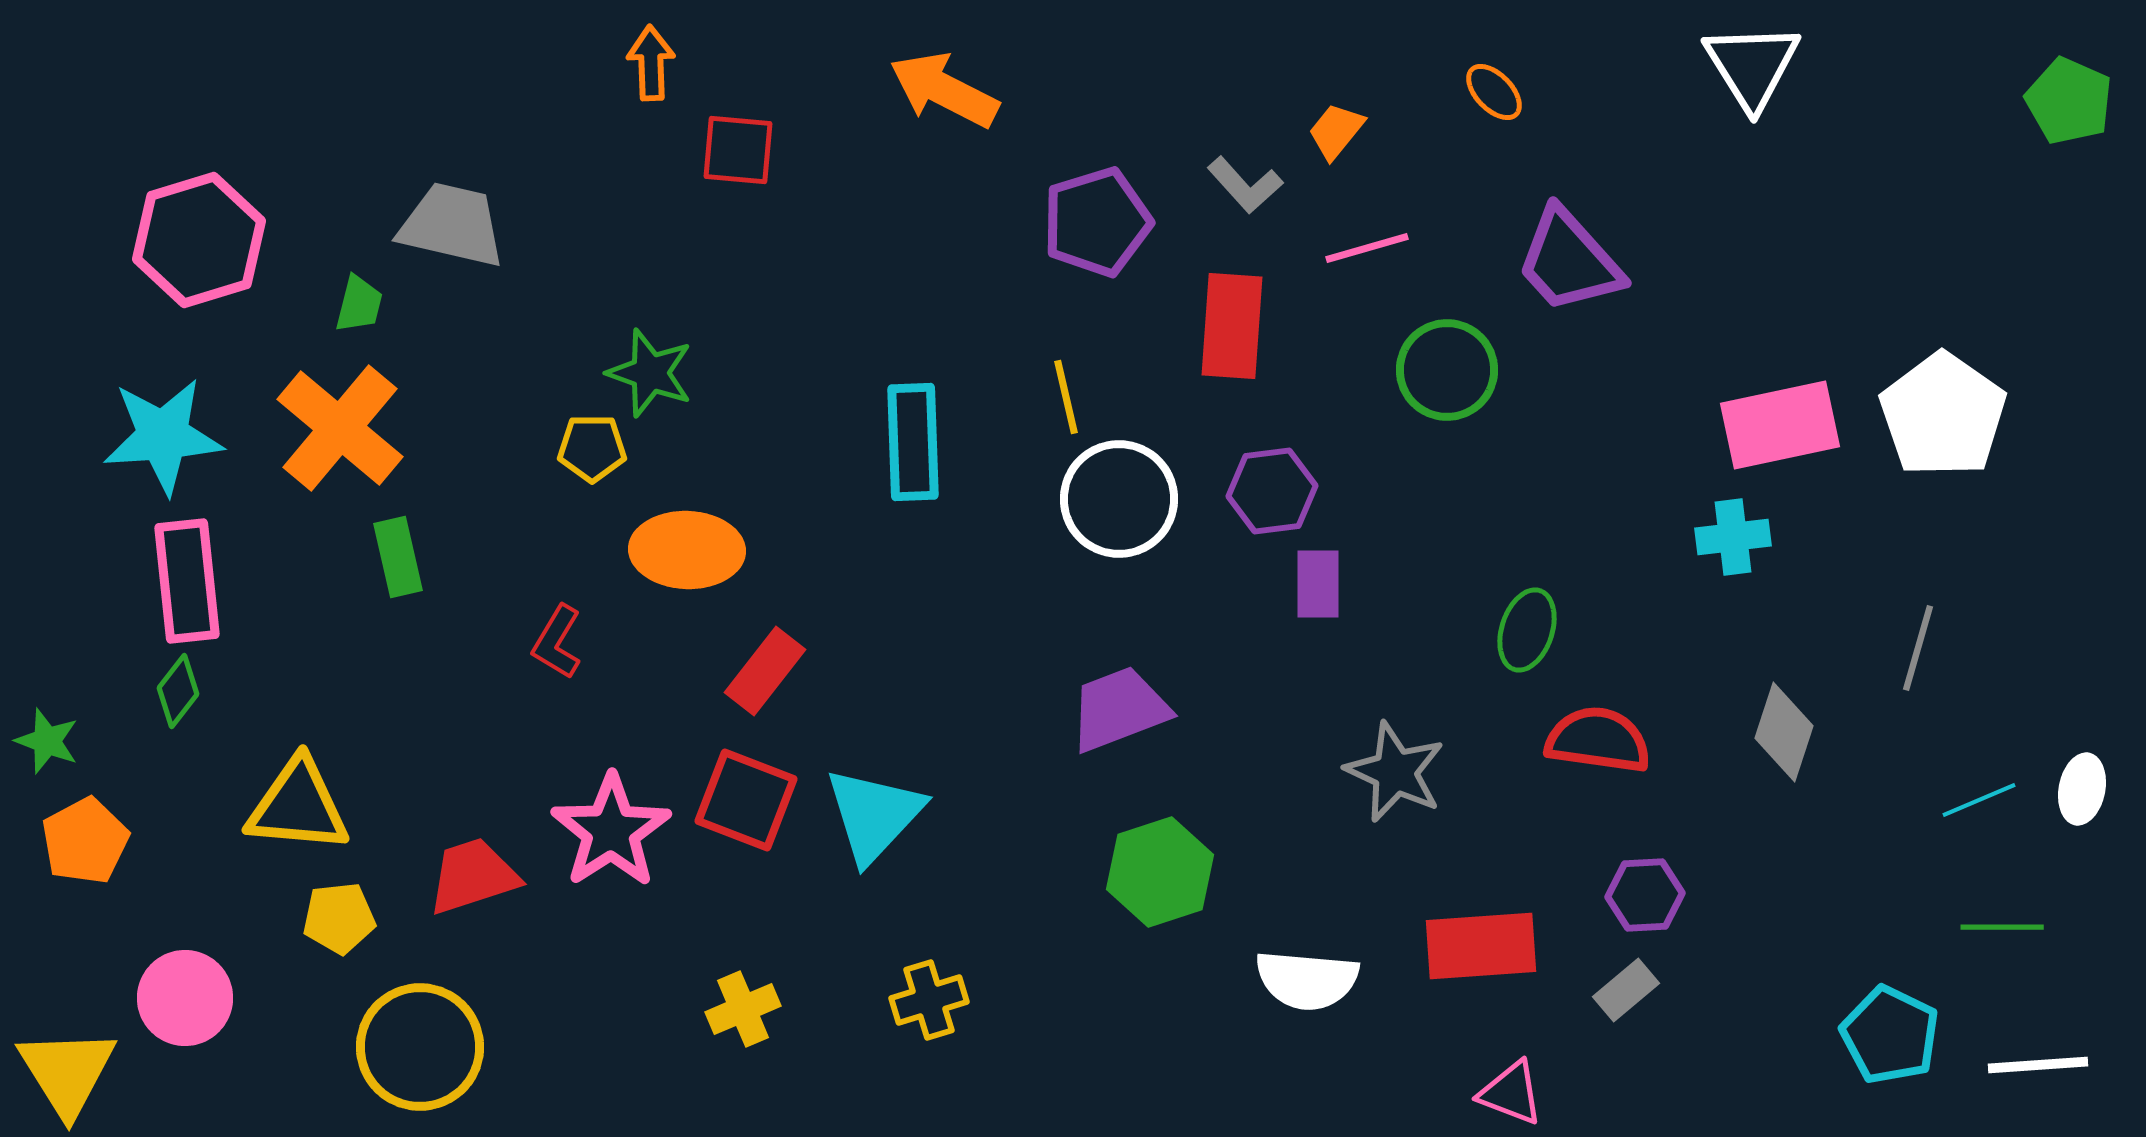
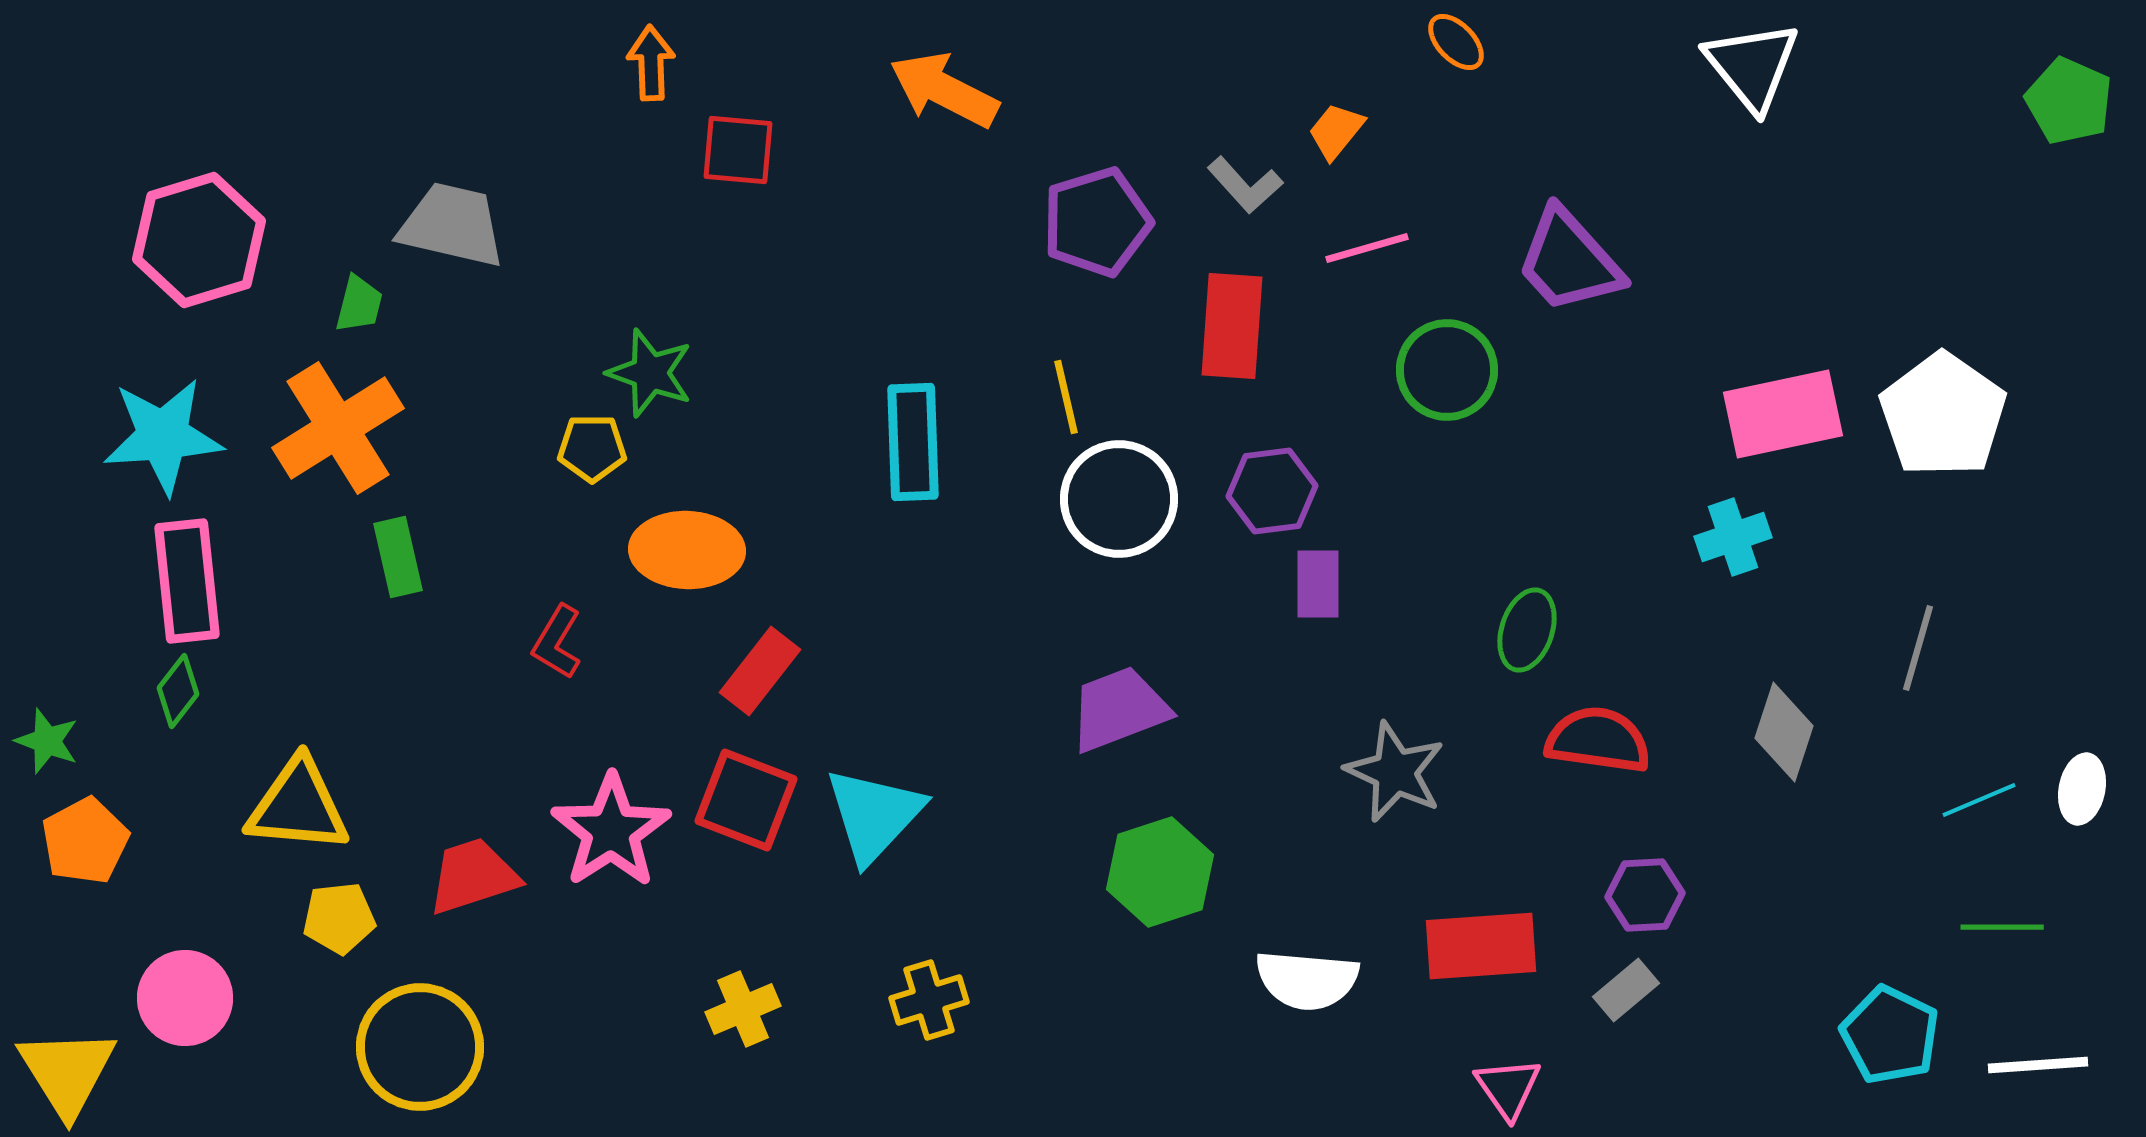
white triangle at (1752, 66): rotated 7 degrees counterclockwise
orange ellipse at (1494, 92): moved 38 px left, 50 px up
pink rectangle at (1780, 425): moved 3 px right, 11 px up
orange cross at (340, 428): moved 2 px left; rotated 18 degrees clockwise
cyan cross at (1733, 537): rotated 12 degrees counterclockwise
red rectangle at (765, 671): moved 5 px left
pink triangle at (1511, 1093): moved 3 px left, 5 px up; rotated 34 degrees clockwise
